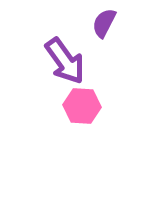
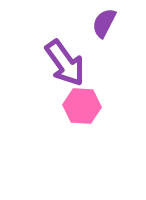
purple arrow: moved 2 px down
